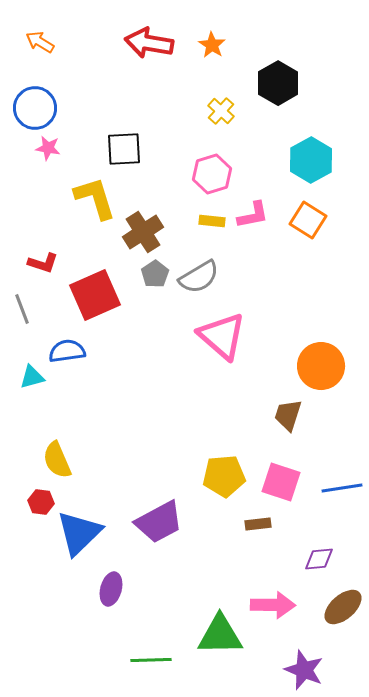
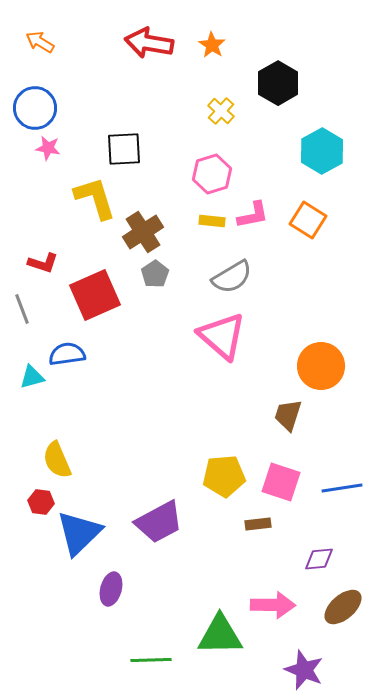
cyan hexagon: moved 11 px right, 9 px up
gray semicircle: moved 33 px right
blue semicircle: moved 3 px down
